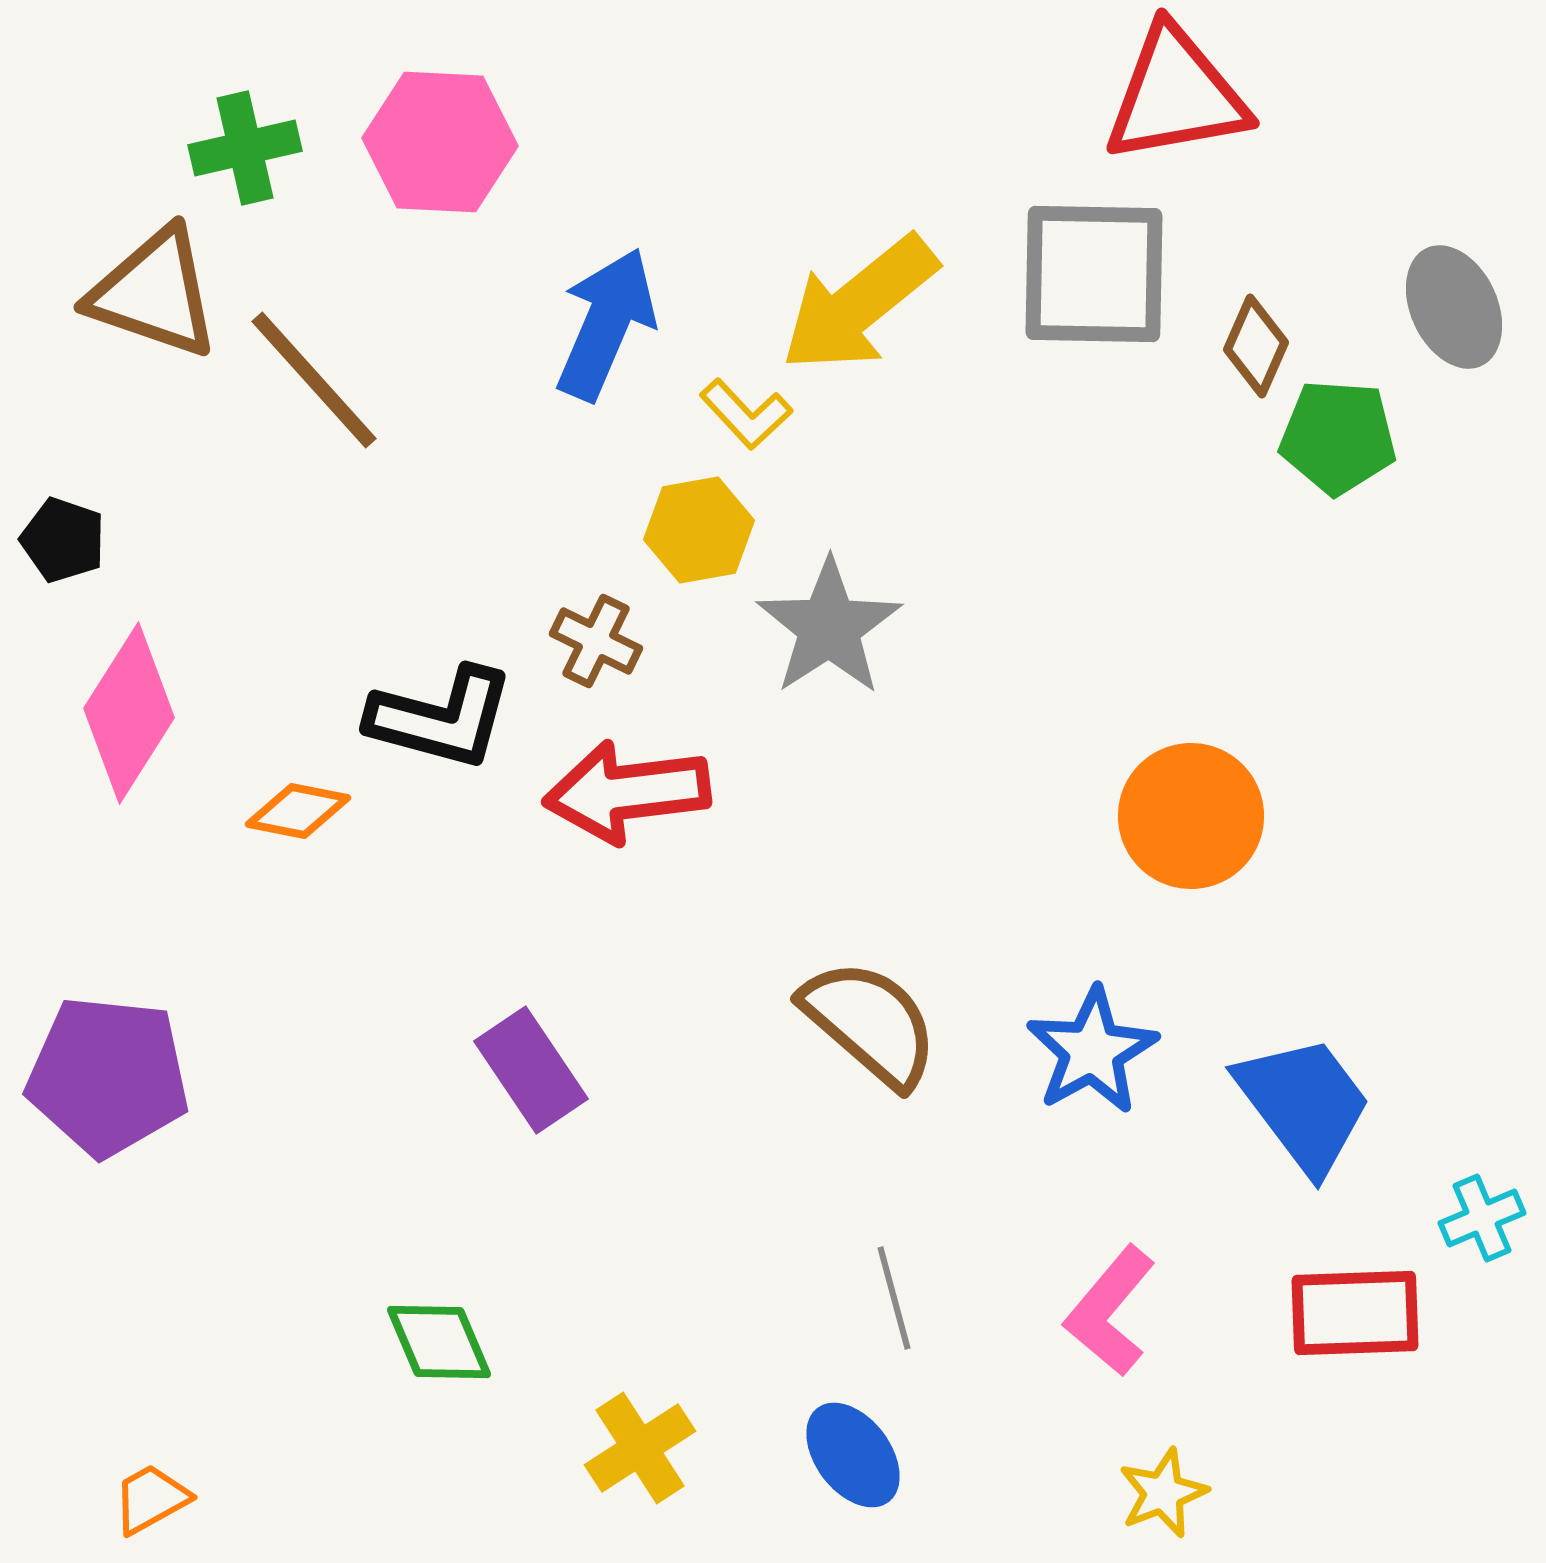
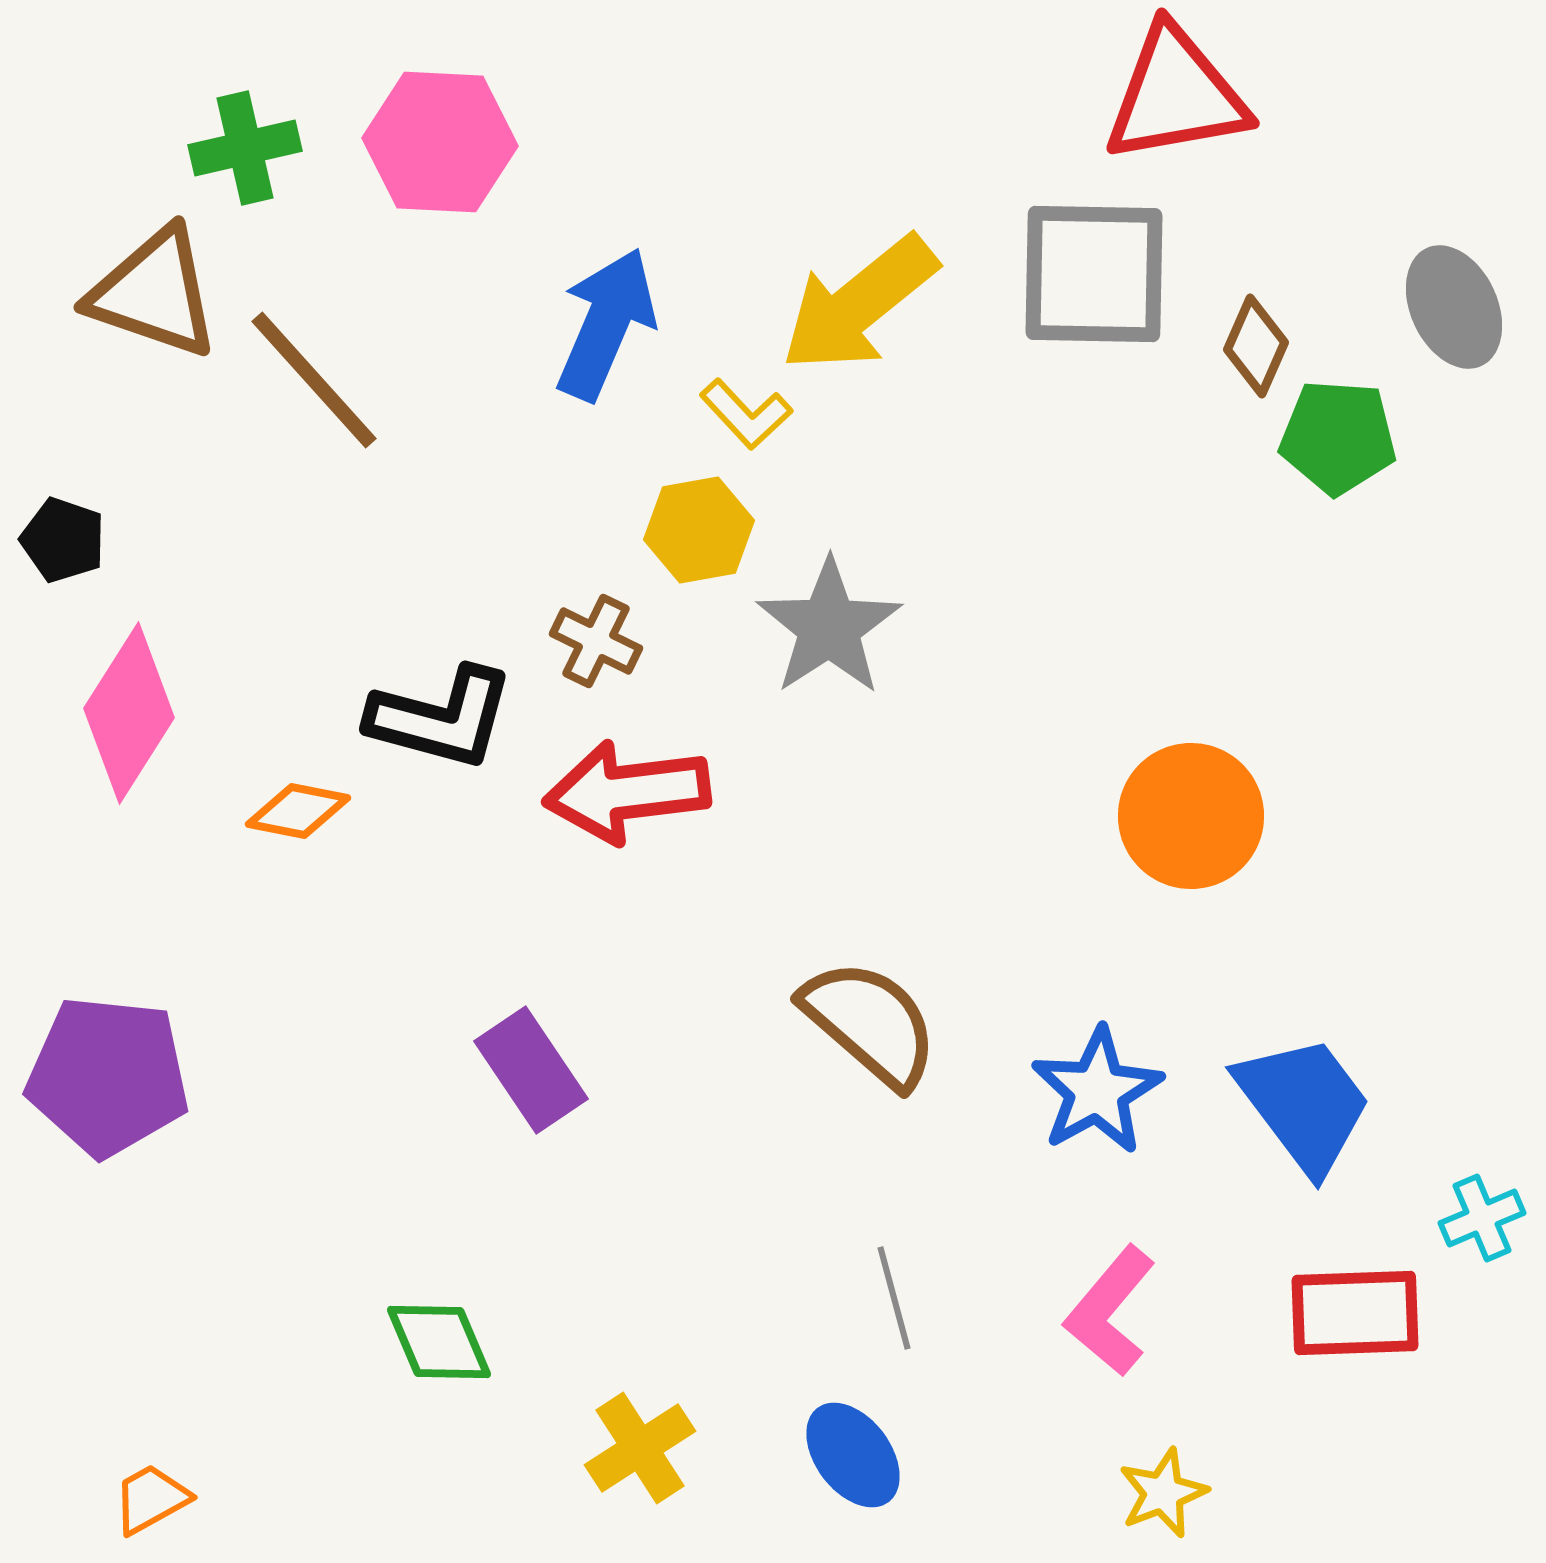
blue star: moved 5 px right, 40 px down
